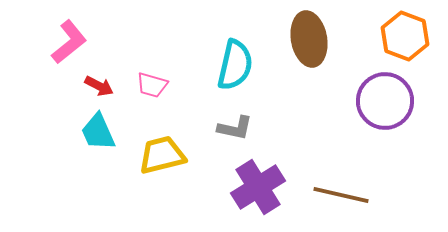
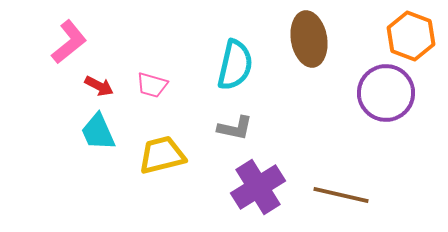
orange hexagon: moved 6 px right
purple circle: moved 1 px right, 8 px up
